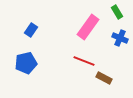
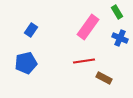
red line: rotated 30 degrees counterclockwise
